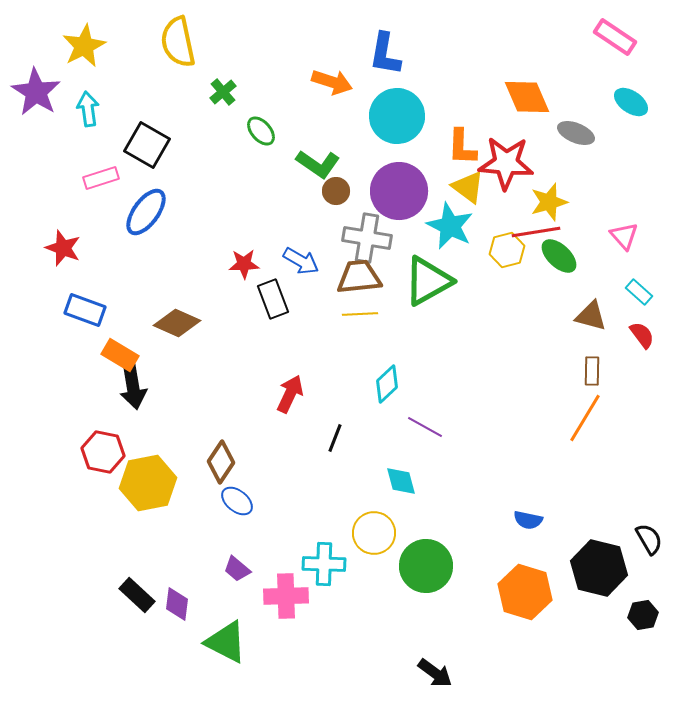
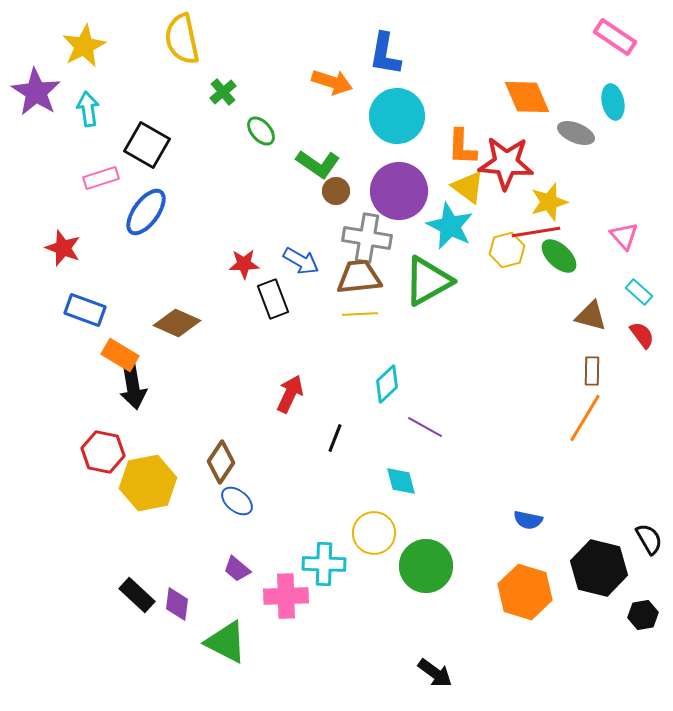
yellow semicircle at (178, 42): moved 4 px right, 3 px up
cyan ellipse at (631, 102): moved 18 px left; rotated 44 degrees clockwise
